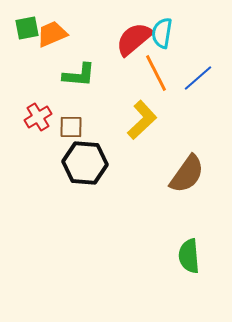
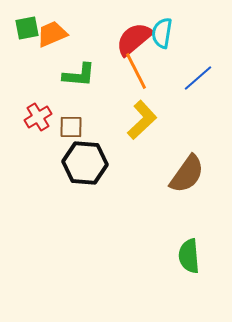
orange line: moved 20 px left, 2 px up
